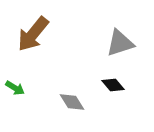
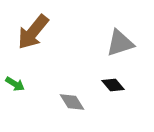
brown arrow: moved 2 px up
green arrow: moved 4 px up
